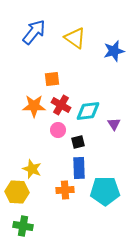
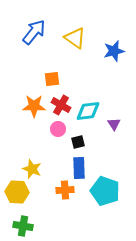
pink circle: moved 1 px up
cyan pentagon: rotated 20 degrees clockwise
